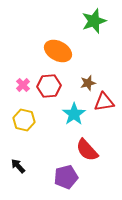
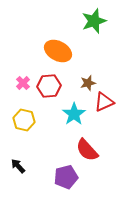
pink cross: moved 2 px up
red triangle: rotated 15 degrees counterclockwise
